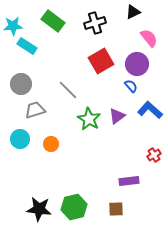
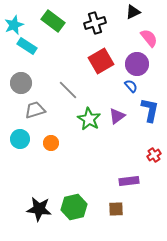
cyan star: moved 1 px right, 1 px up; rotated 18 degrees counterclockwise
gray circle: moved 1 px up
blue L-shape: rotated 60 degrees clockwise
orange circle: moved 1 px up
